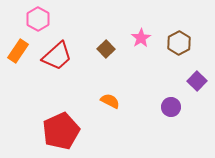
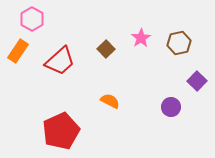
pink hexagon: moved 6 px left
brown hexagon: rotated 15 degrees clockwise
red trapezoid: moved 3 px right, 5 px down
